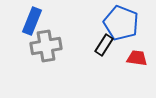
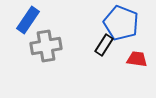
blue rectangle: moved 4 px left, 1 px up; rotated 12 degrees clockwise
red trapezoid: moved 1 px down
